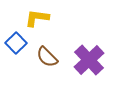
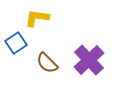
blue square: rotated 10 degrees clockwise
brown semicircle: moved 6 px down
